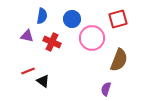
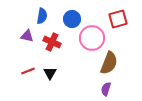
brown semicircle: moved 10 px left, 3 px down
black triangle: moved 7 px right, 8 px up; rotated 24 degrees clockwise
